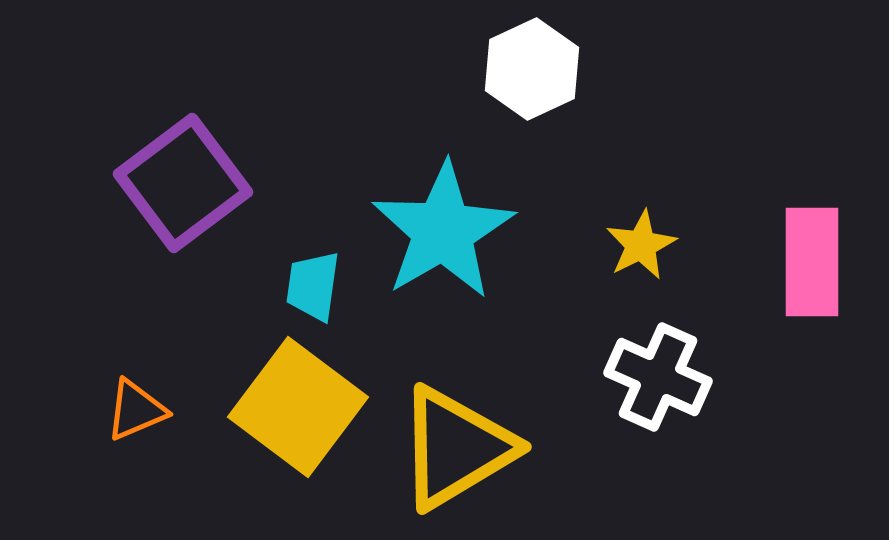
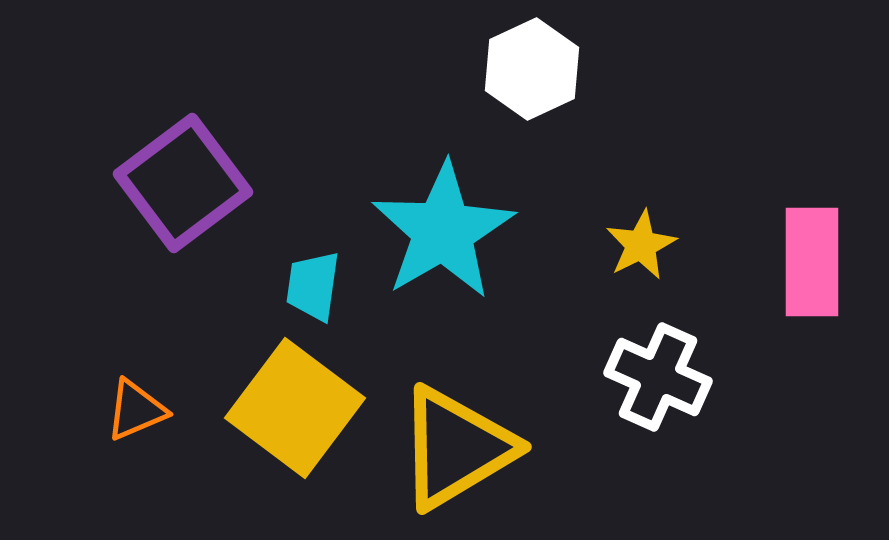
yellow square: moved 3 px left, 1 px down
